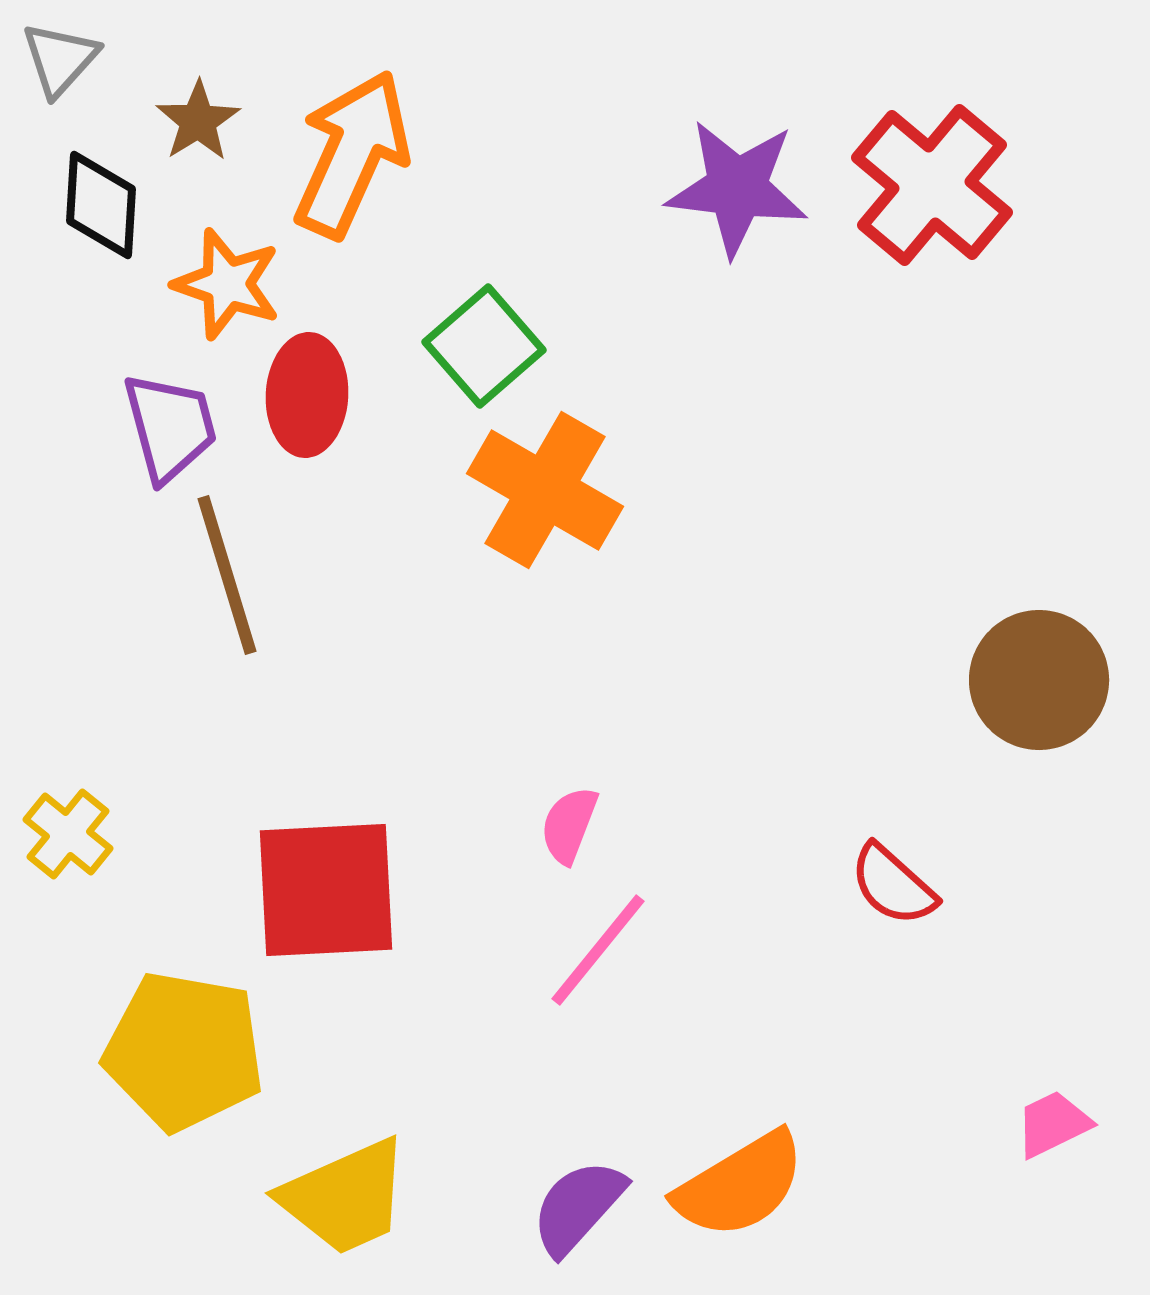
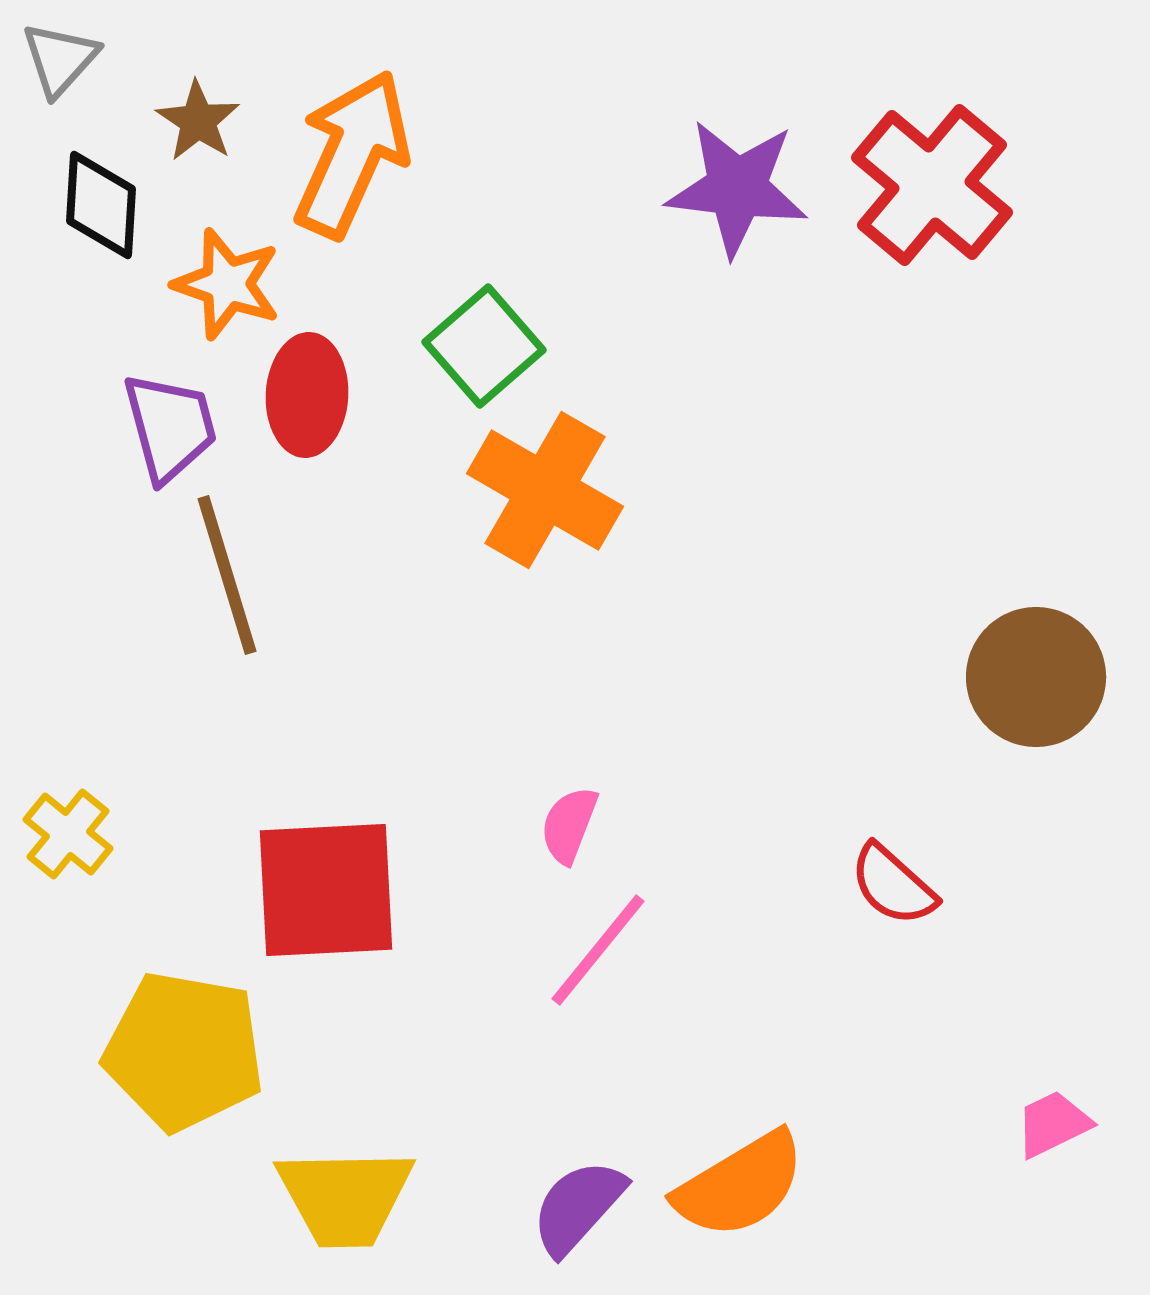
brown star: rotated 6 degrees counterclockwise
brown circle: moved 3 px left, 3 px up
yellow trapezoid: rotated 23 degrees clockwise
